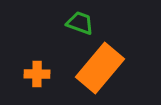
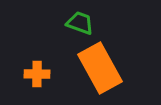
orange rectangle: rotated 69 degrees counterclockwise
